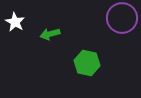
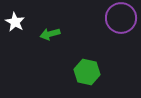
purple circle: moved 1 px left
green hexagon: moved 9 px down
